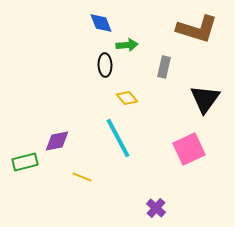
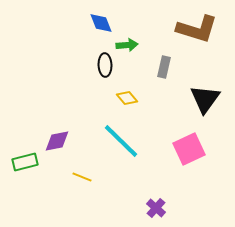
cyan line: moved 3 px right, 3 px down; rotated 18 degrees counterclockwise
